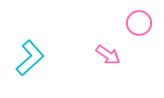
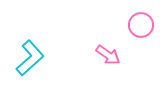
pink circle: moved 2 px right, 2 px down
